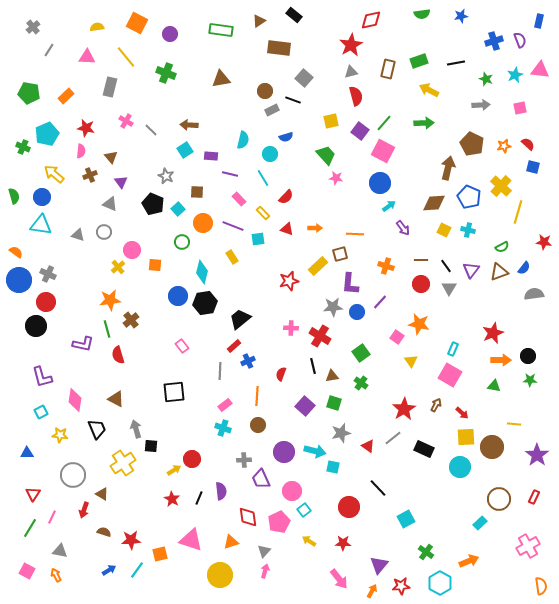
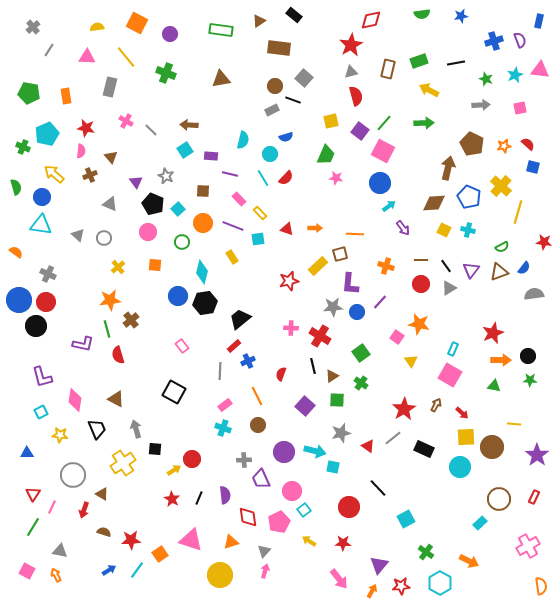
brown circle at (265, 91): moved 10 px right, 5 px up
orange rectangle at (66, 96): rotated 56 degrees counterclockwise
green trapezoid at (326, 155): rotated 65 degrees clockwise
purple triangle at (121, 182): moved 15 px right
brown square at (197, 192): moved 6 px right, 1 px up
green semicircle at (14, 196): moved 2 px right, 9 px up
red semicircle at (286, 197): moved 19 px up
yellow rectangle at (263, 213): moved 3 px left
gray circle at (104, 232): moved 6 px down
gray triangle at (78, 235): rotated 24 degrees clockwise
pink circle at (132, 250): moved 16 px right, 18 px up
blue circle at (19, 280): moved 20 px down
gray triangle at (449, 288): rotated 28 degrees clockwise
brown triangle at (332, 376): rotated 24 degrees counterclockwise
black square at (174, 392): rotated 35 degrees clockwise
orange line at (257, 396): rotated 30 degrees counterclockwise
green square at (334, 403): moved 3 px right, 3 px up; rotated 14 degrees counterclockwise
black square at (151, 446): moved 4 px right, 3 px down
purple semicircle at (221, 491): moved 4 px right, 4 px down
pink line at (52, 517): moved 10 px up
green line at (30, 528): moved 3 px right, 1 px up
orange square at (160, 554): rotated 21 degrees counterclockwise
orange arrow at (469, 561): rotated 48 degrees clockwise
